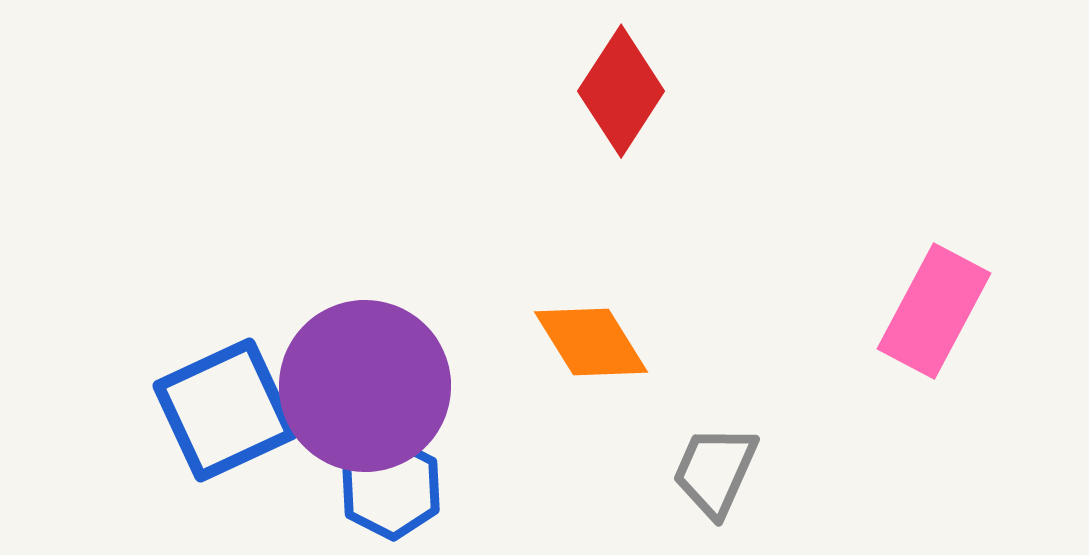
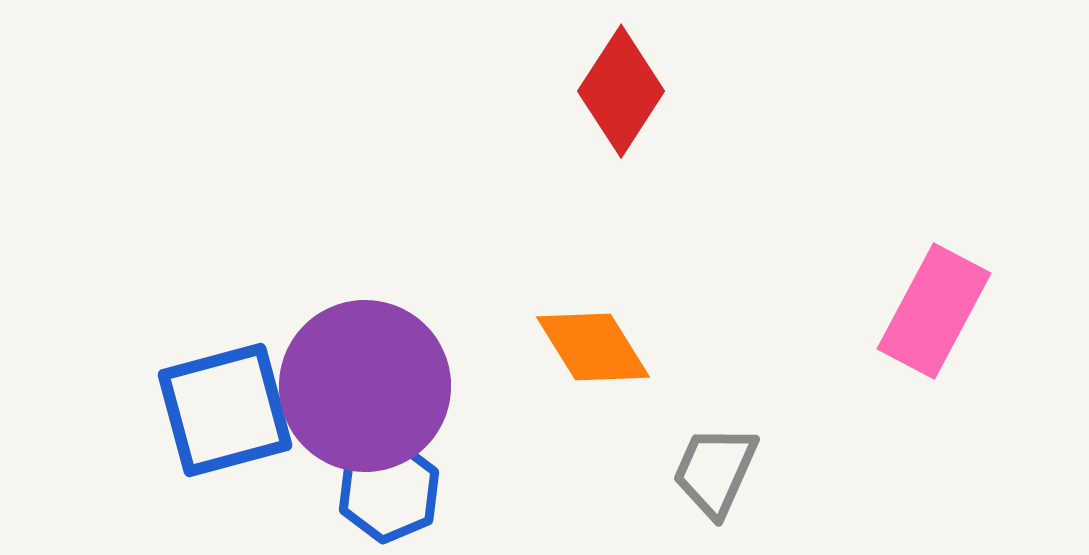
orange diamond: moved 2 px right, 5 px down
blue square: rotated 10 degrees clockwise
blue hexagon: moved 2 px left, 3 px down; rotated 10 degrees clockwise
